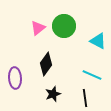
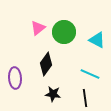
green circle: moved 6 px down
cyan triangle: moved 1 px left, 1 px up
cyan line: moved 2 px left, 1 px up
black star: rotated 28 degrees clockwise
